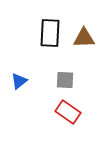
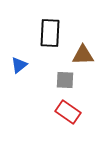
brown triangle: moved 1 px left, 17 px down
blue triangle: moved 16 px up
